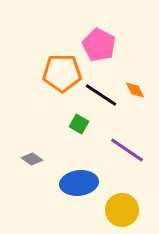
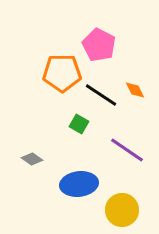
blue ellipse: moved 1 px down
